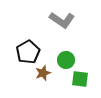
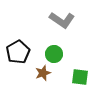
black pentagon: moved 10 px left
green circle: moved 12 px left, 6 px up
green square: moved 2 px up
